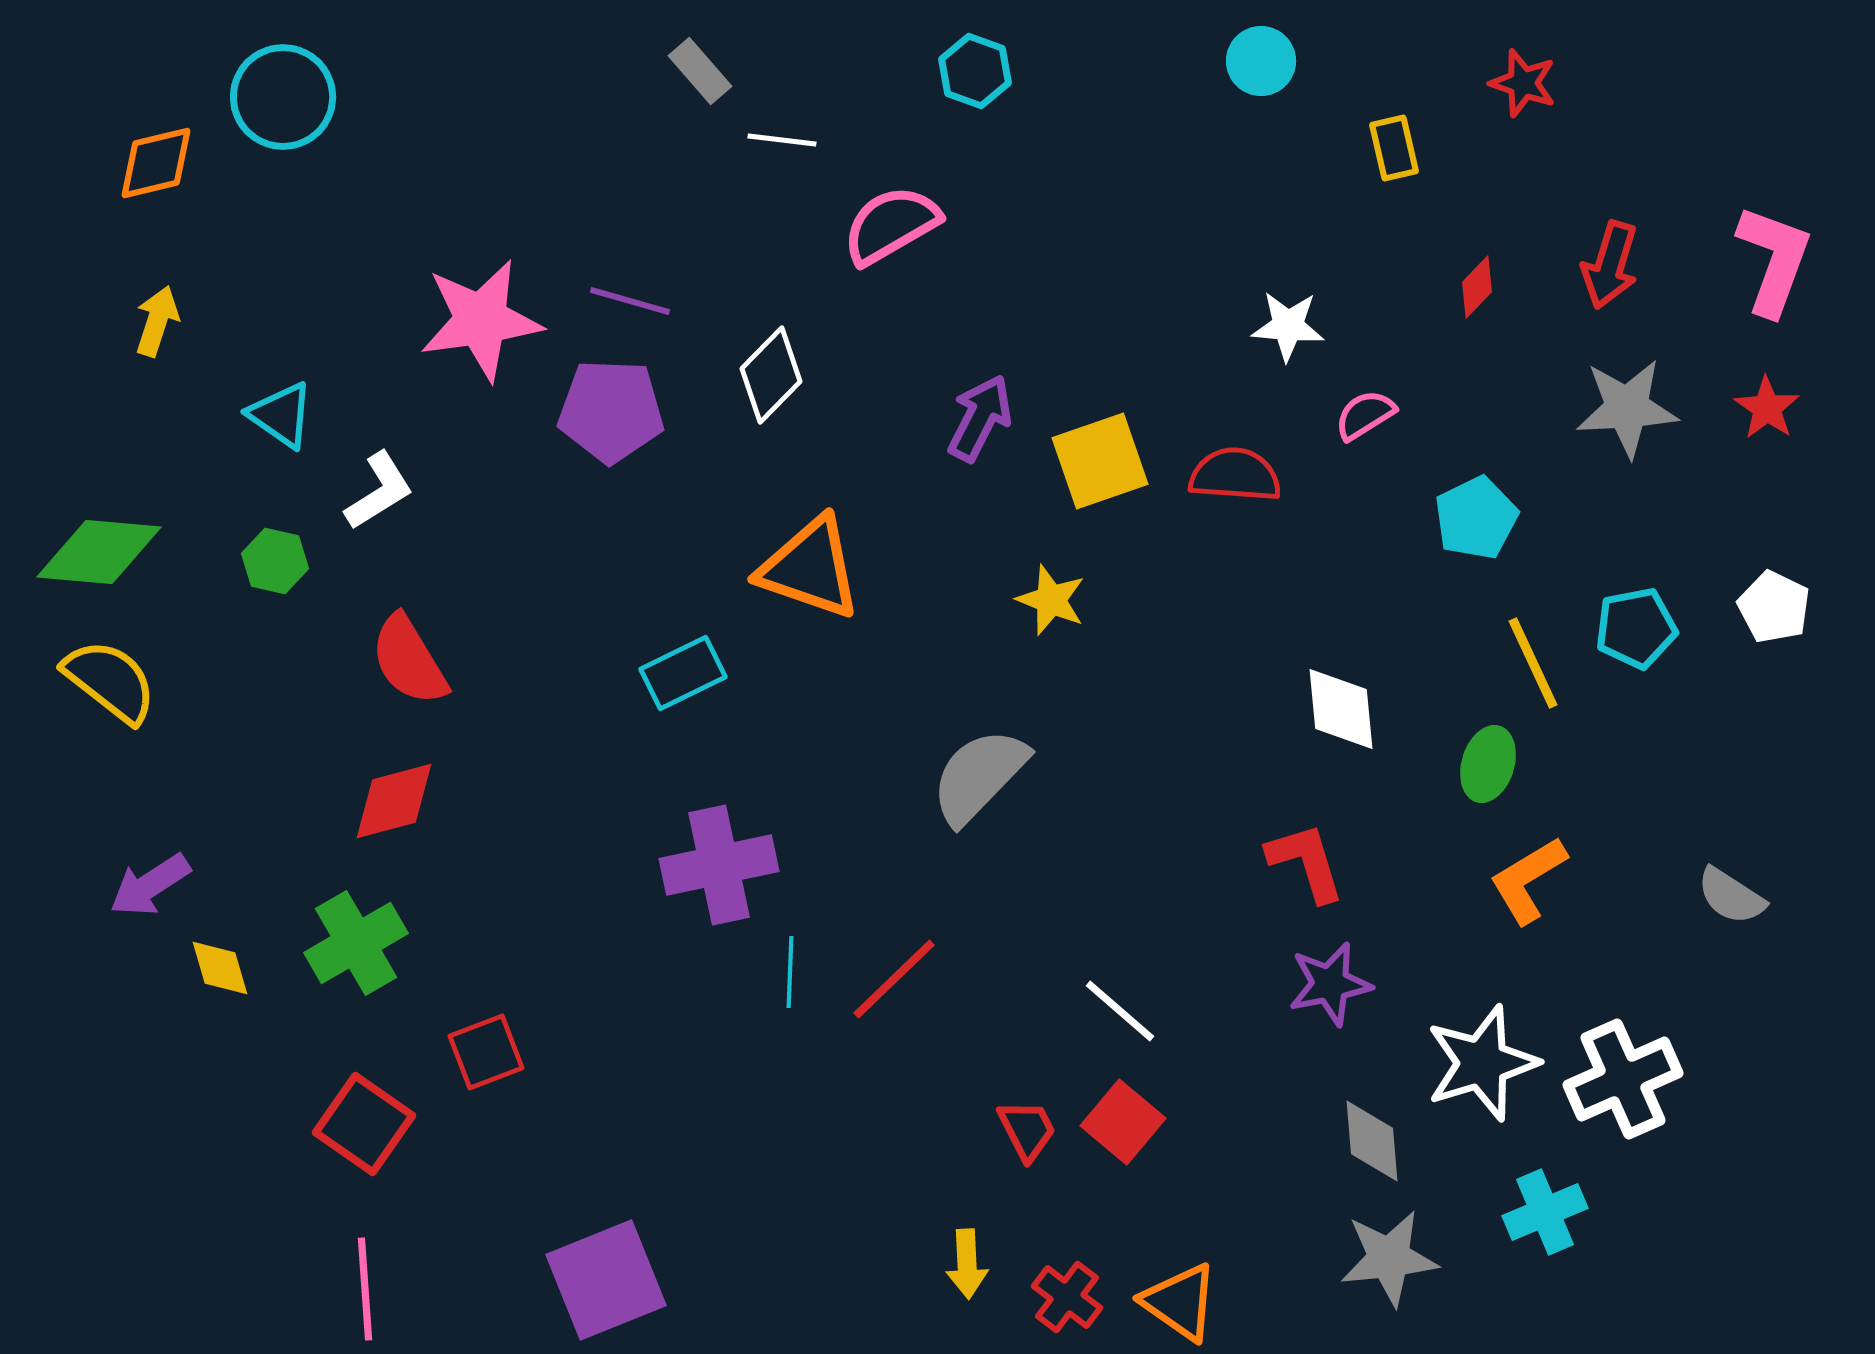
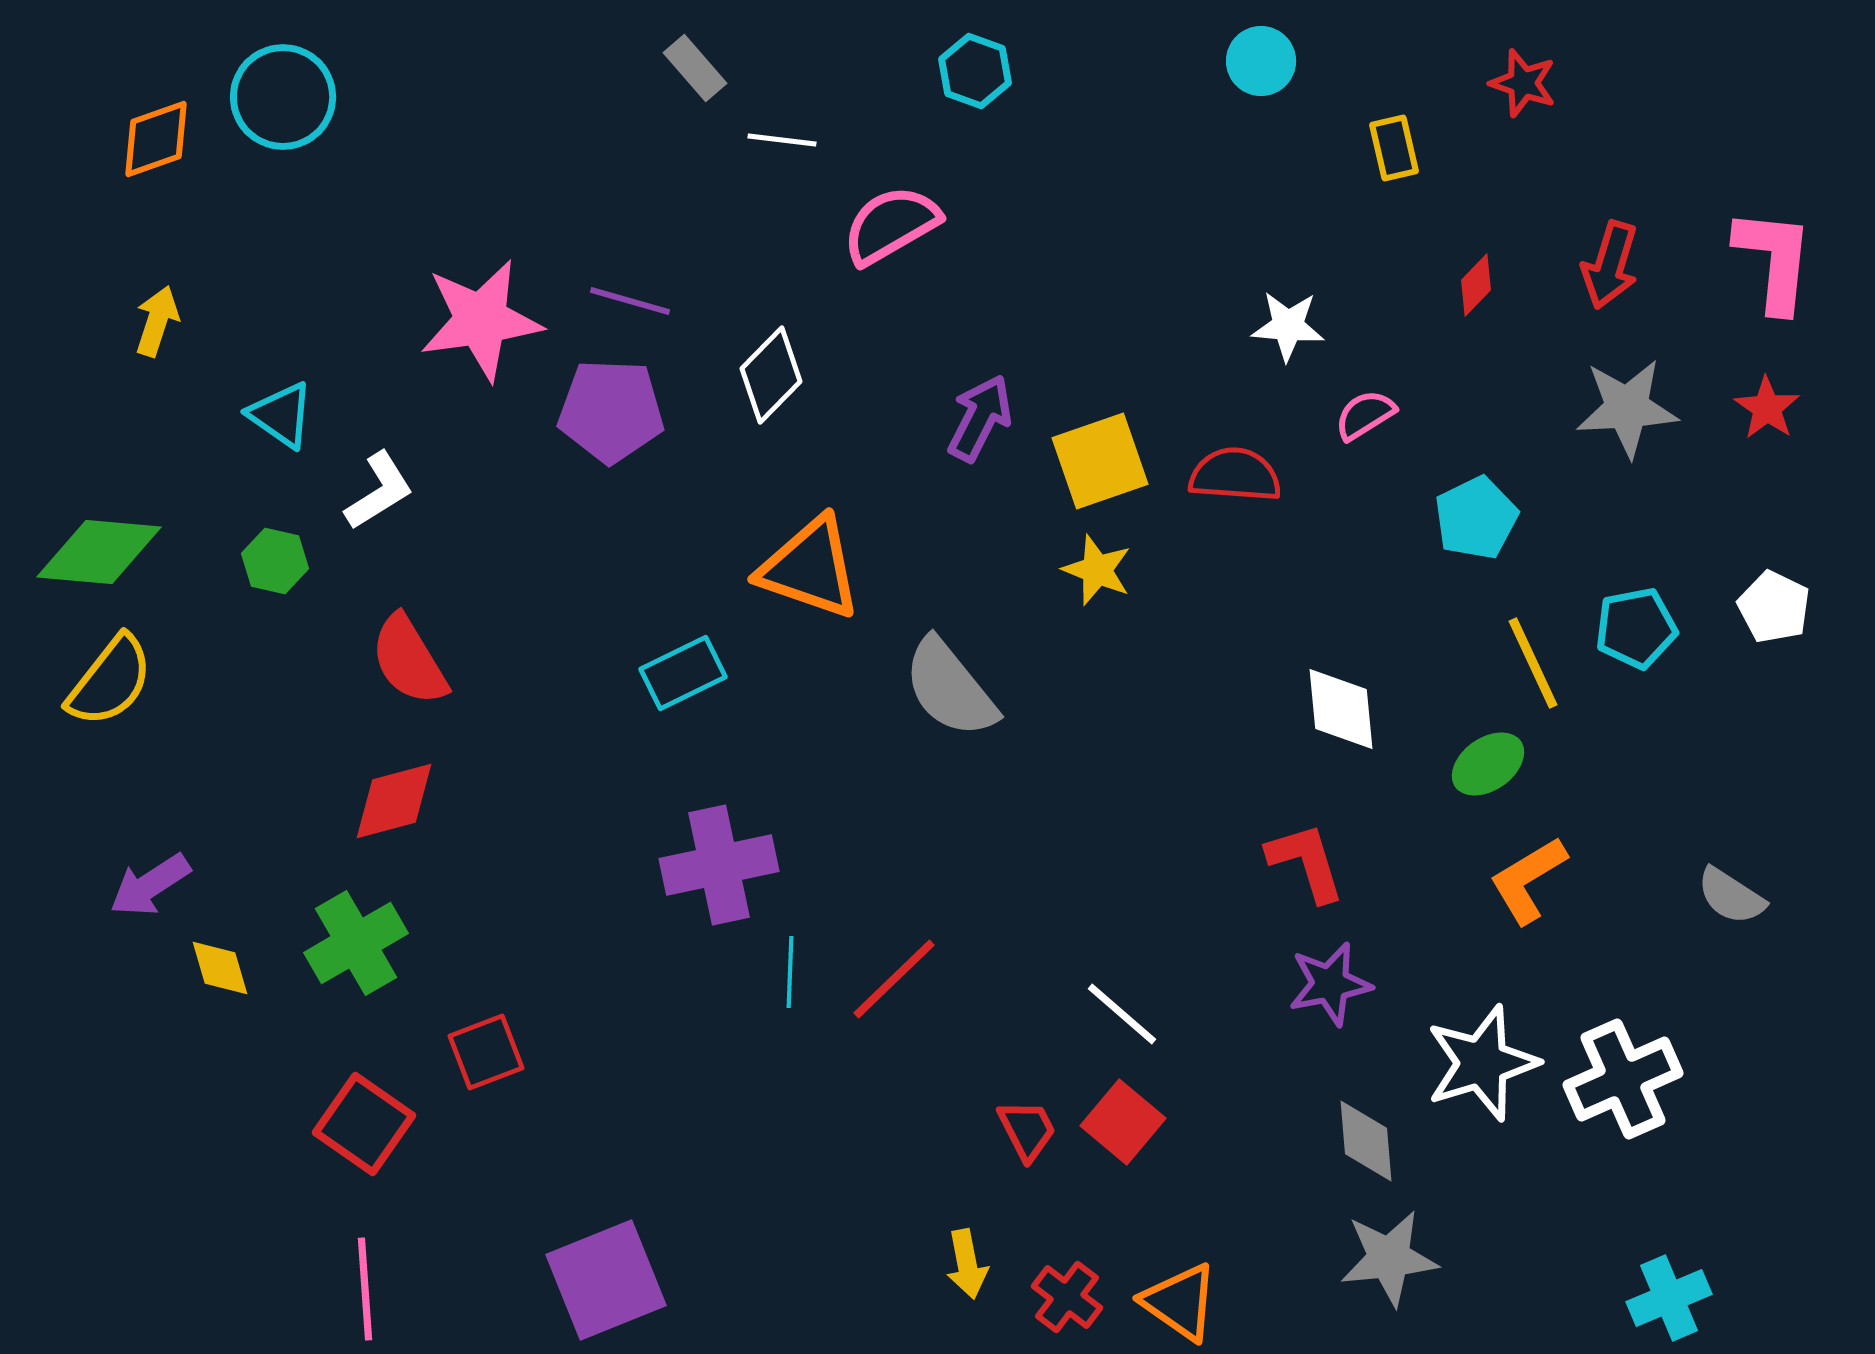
gray rectangle at (700, 71): moved 5 px left, 3 px up
orange diamond at (156, 163): moved 24 px up; rotated 6 degrees counterclockwise
pink L-shape at (1774, 260): rotated 14 degrees counterclockwise
red diamond at (1477, 287): moved 1 px left, 2 px up
yellow star at (1051, 600): moved 46 px right, 30 px up
yellow semicircle at (110, 681): rotated 90 degrees clockwise
green ellipse at (1488, 764): rotated 38 degrees clockwise
gray semicircle at (979, 776): moved 29 px left, 88 px up; rotated 83 degrees counterclockwise
white line at (1120, 1011): moved 2 px right, 3 px down
gray diamond at (1372, 1141): moved 6 px left
cyan cross at (1545, 1212): moved 124 px right, 86 px down
yellow arrow at (967, 1264): rotated 8 degrees counterclockwise
